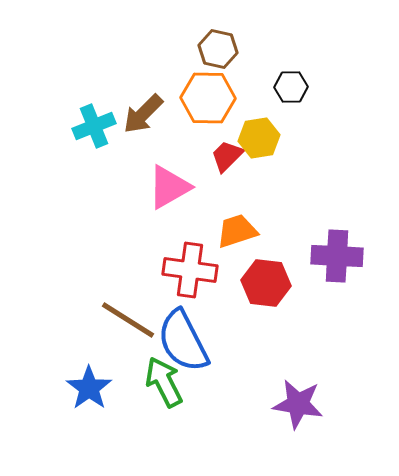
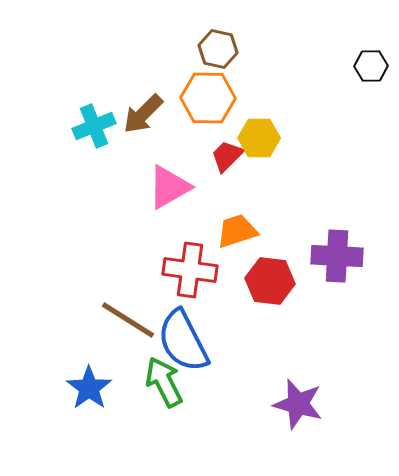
black hexagon: moved 80 px right, 21 px up
yellow hexagon: rotated 9 degrees clockwise
red hexagon: moved 4 px right, 2 px up
purple star: rotated 6 degrees clockwise
